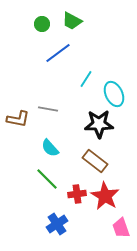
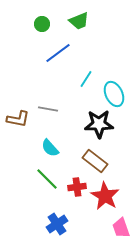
green trapezoid: moved 7 px right; rotated 50 degrees counterclockwise
red cross: moved 7 px up
